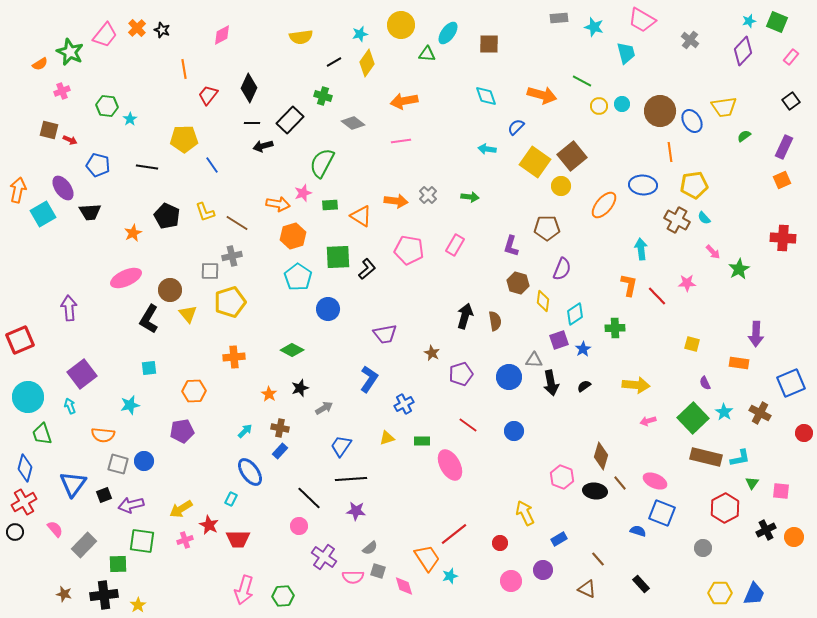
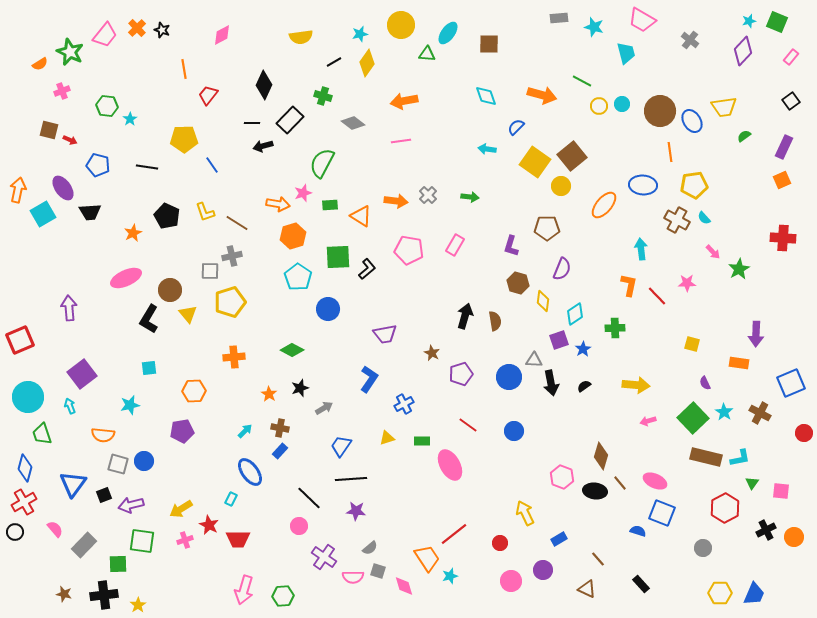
black diamond at (249, 88): moved 15 px right, 3 px up
